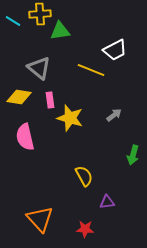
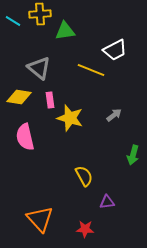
green triangle: moved 5 px right
